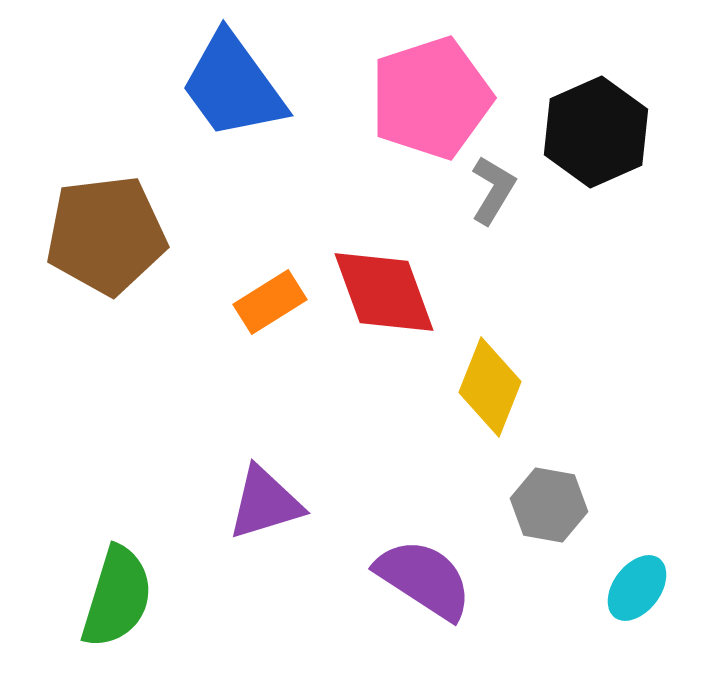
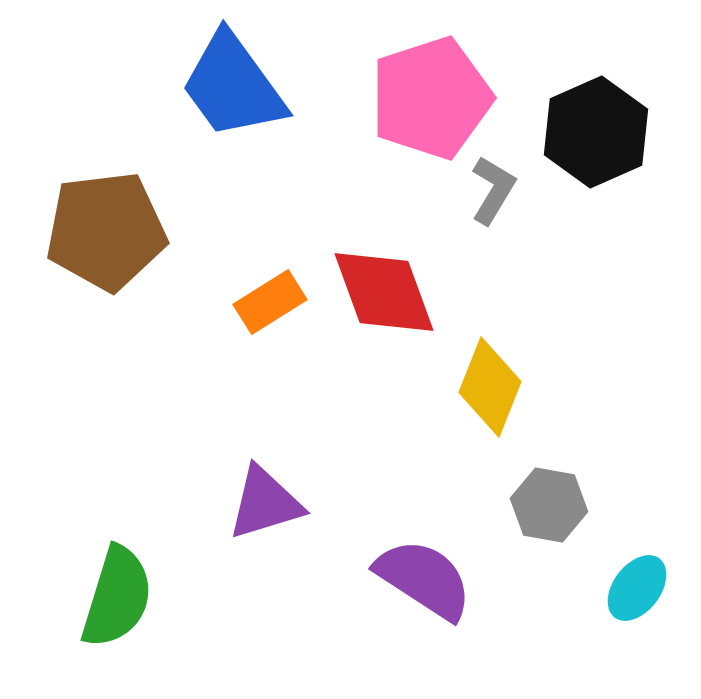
brown pentagon: moved 4 px up
